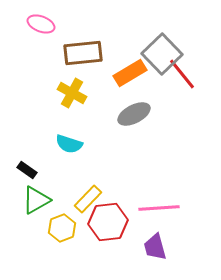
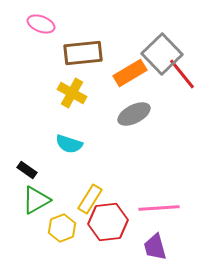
yellow rectangle: moved 2 px right; rotated 12 degrees counterclockwise
